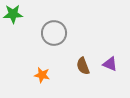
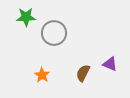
green star: moved 13 px right, 3 px down
brown semicircle: moved 7 px down; rotated 48 degrees clockwise
orange star: rotated 21 degrees clockwise
